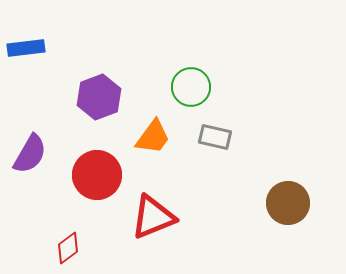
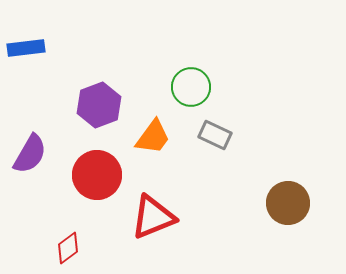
purple hexagon: moved 8 px down
gray rectangle: moved 2 px up; rotated 12 degrees clockwise
